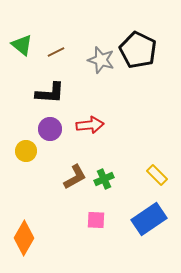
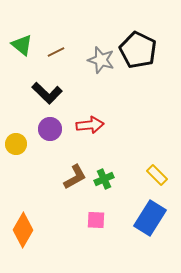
black L-shape: moved 3 px left; rotated 40 degrees clockwise
yellow circle: moved 10 px left, 7 px up
blue rectangle: moved 1 px right, 1 px up; rotated 24 degrees counterclockwise
orange diamond: moved 1 px left, 8 px up
